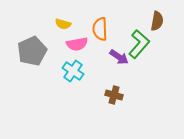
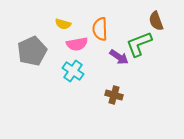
brown semicircle: moved 1 px left; rotated 150 degrees clockwise
green L-shape: rotated 152 degrees counterclockwise
